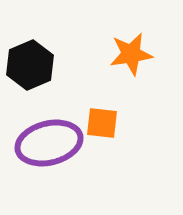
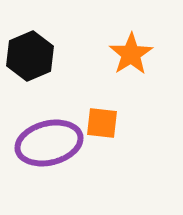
orange star: rotated 24 degrees counterclockwise
black hexagon: moved 9 px up
